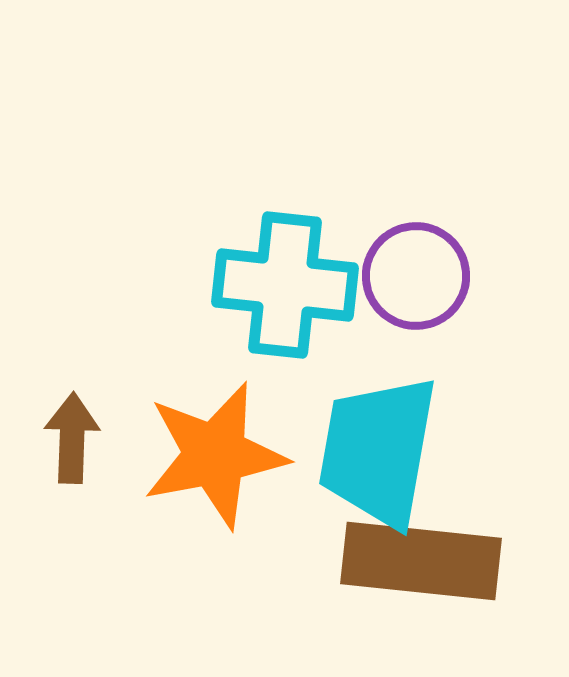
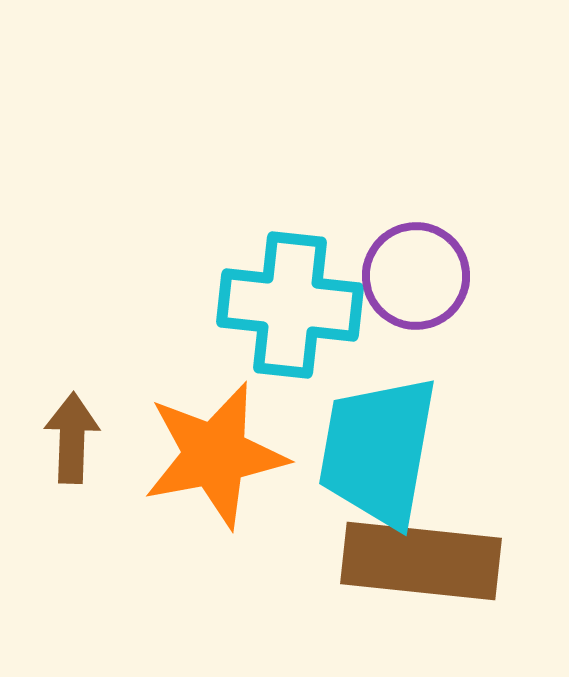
cyan cross: moved 5 px right, 20 px down
